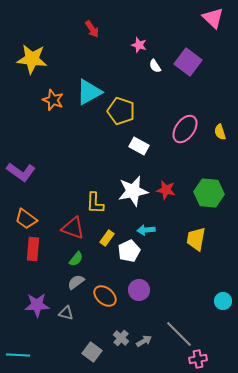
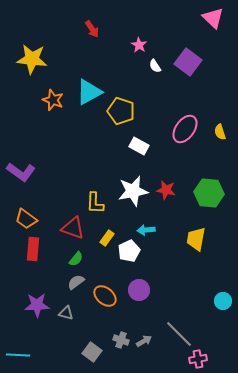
pink star: rotated 14 degrees clockwise
gray cross: moved 2 px down; rotated 21 degrees counterclockwise
